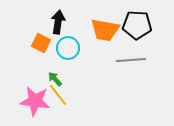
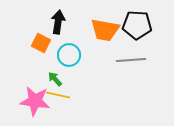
cyan circle: moved 1 px right, 7 px down
yellow line: rotated 40 degrees counterclockwise
